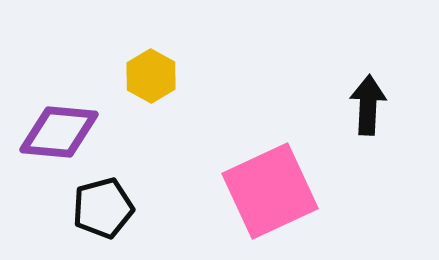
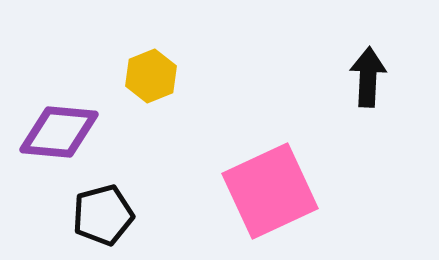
yellow hexagon: rotated 9 degrees clockwise
black arrow: moved 28 px up
black pentagon: moved 7 px down
